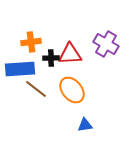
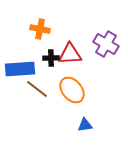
orange cross: moved 9 px right, 13 px up; rotated 18 degrees clockwise
brown line: moved 1 px right
